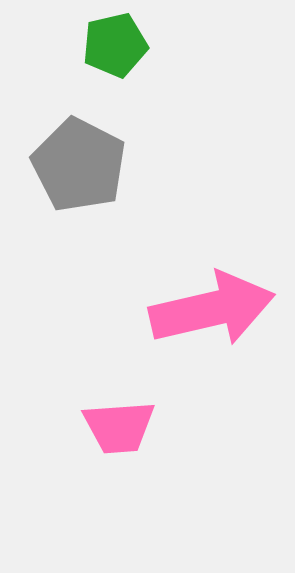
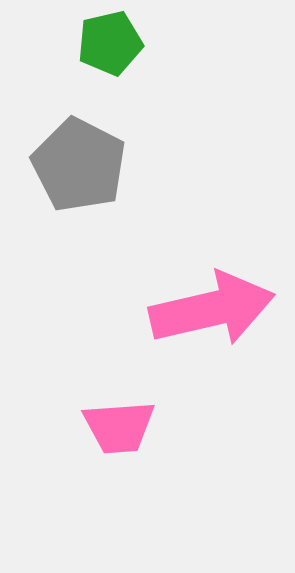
green pentagon: moved 5 px left, 2 px up
